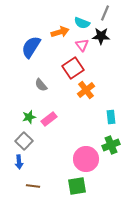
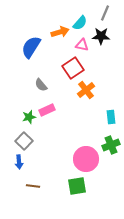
cyan semicircle: moved 2 px left; rotated 70 degrees counterclockwise
pink triangle: rotated 40 degrees counterclockwise
pink rectangle: moved 2 px left, 9 px up; rotated 14 degrees clockwise
